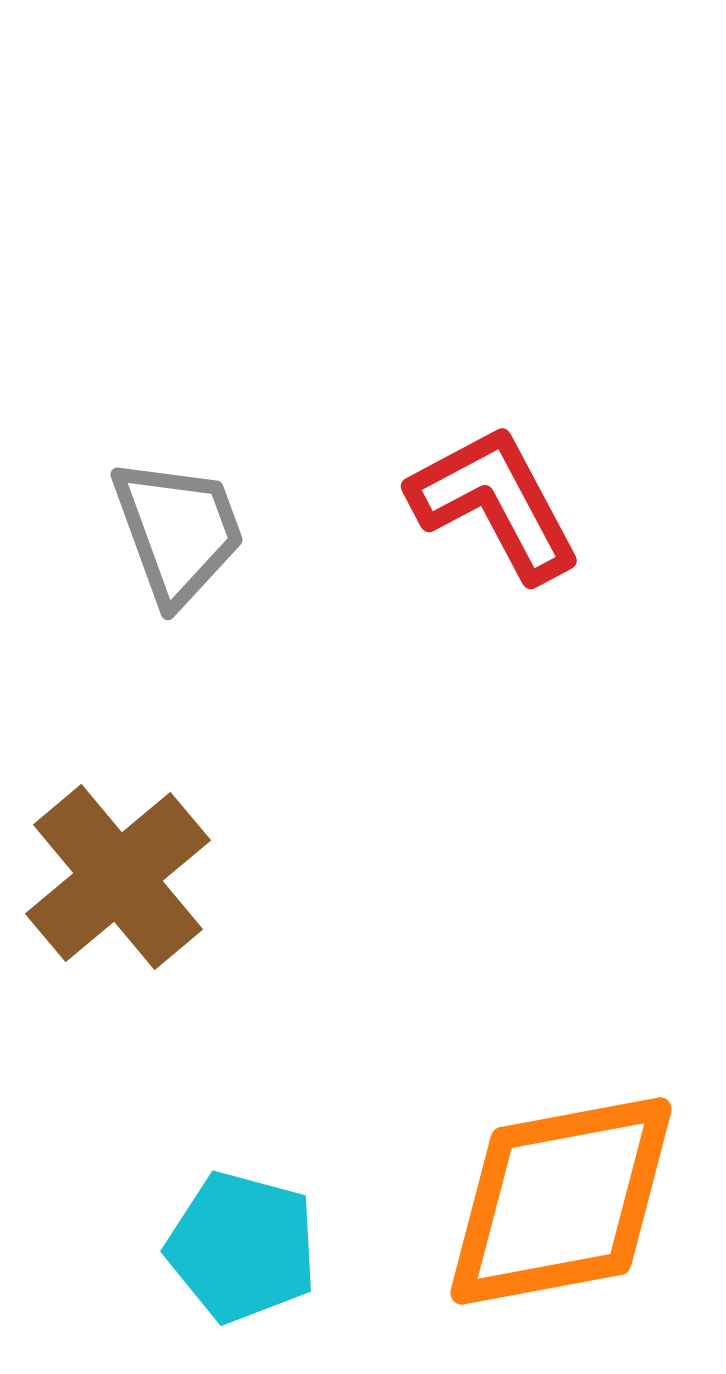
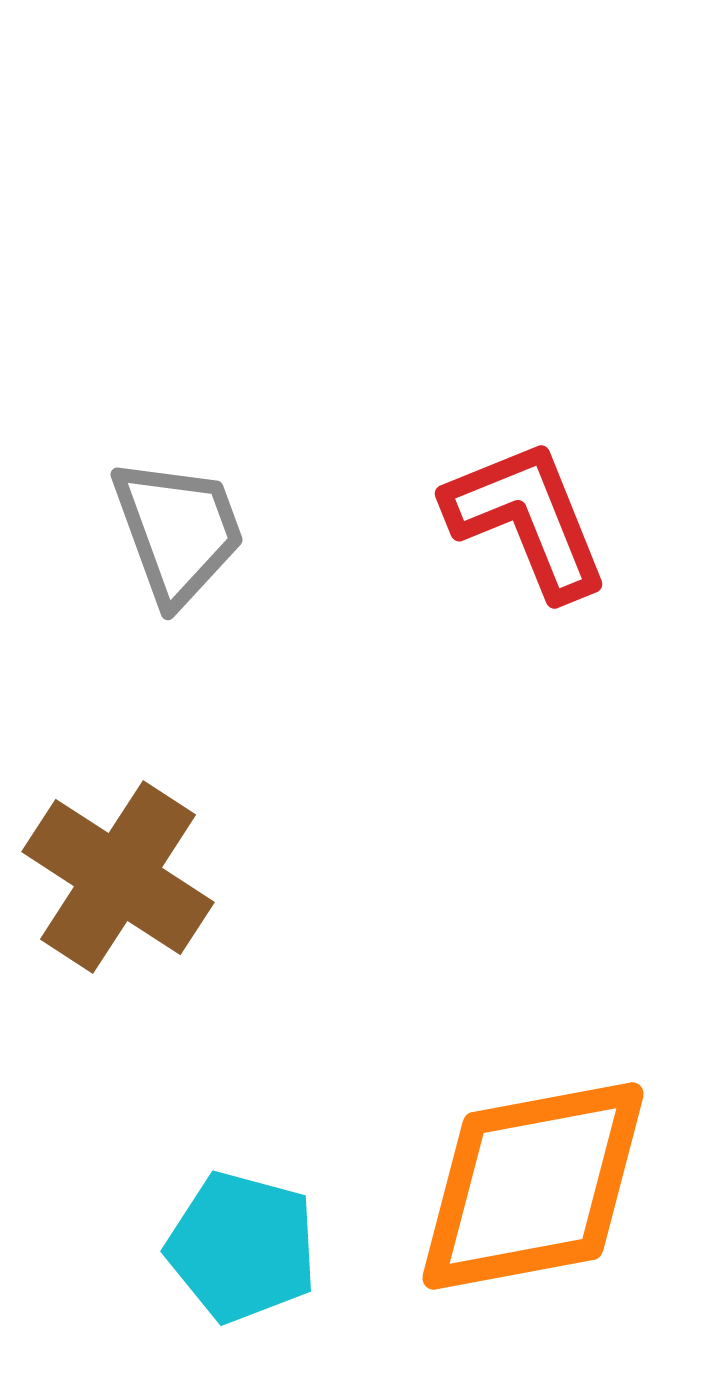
red L-shape: moved 32 px right, 16 px down; rotated 6 degrees clockwise
brown cross: rotated 17 degrees counterclockwise
orange diamond: moved 28 px left, 15 px up
